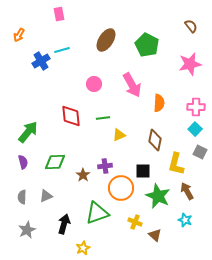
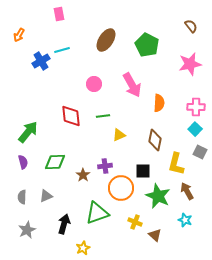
green line: moved 2 px up
